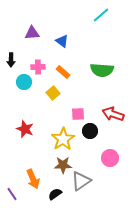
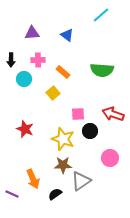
blue triangle: moved 5 px right, 6 px up
pink cross: moved 7 px up
cyan circle: moved 3 px up
yellow star: rotated 20 degrees counterclockwise
purple line: rotated 32 degrees counterclockwise
